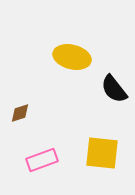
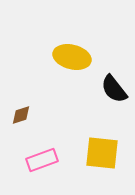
brown diamond: moved 1 px right, 2 px down
